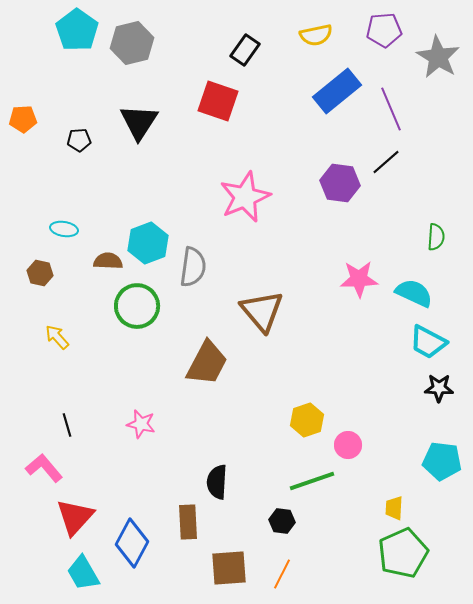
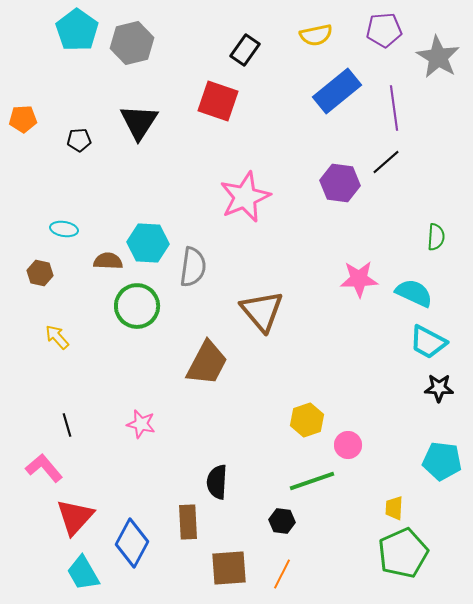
purple line at (391, 109): moved 3 px right, 1 px up; rotated 15 degrees clockwise
cyan hexagon at (148, 243): rotated 24 degrees clockwise
